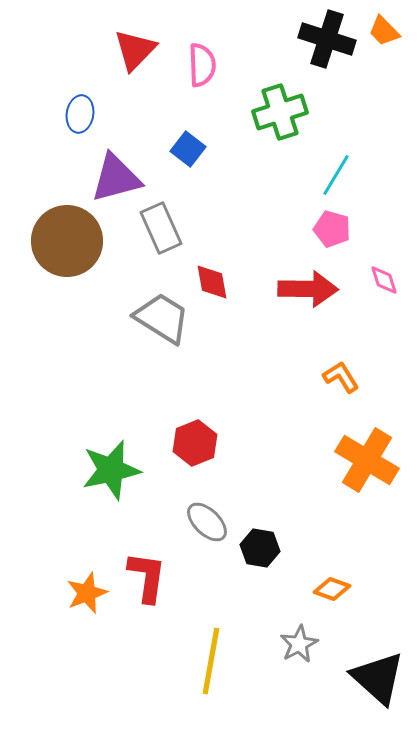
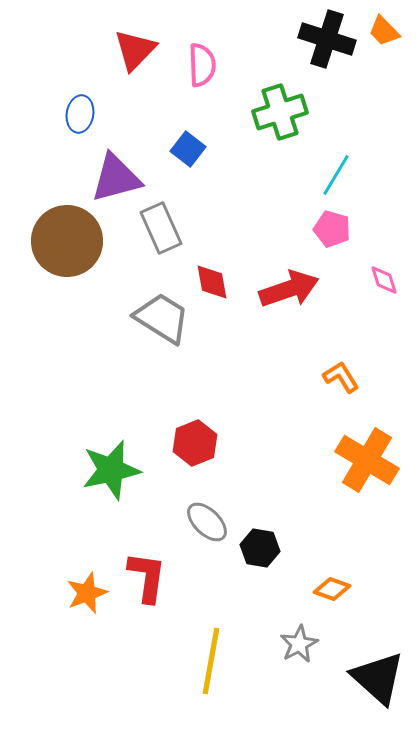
red arrow: moved 19 px left; rotated 20 degrees counterclockwise
